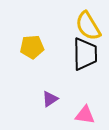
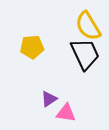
black trapezoid: rotated 24 degrees counterclockwise
purple triangle: moved 1 px left
pink triangle: moved 19 px left, 2 px up
